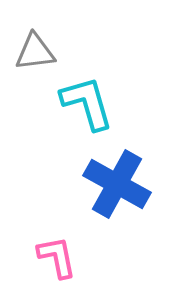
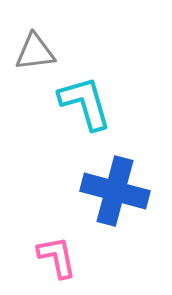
cyan L-shape: moved 2 px left
blue cross: moved 2 px left, 7 px down; rotated 14 degrees counterclockwise
